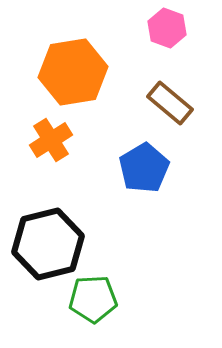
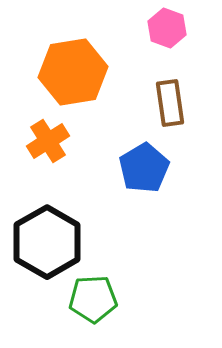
brown rectangle: rotated 42 degrees clockwise
orange cross: moved 3 px left, 1 px down
black hexagon: moved 1 px left, 2 px up; rotated 16 degrees counterclockwise
